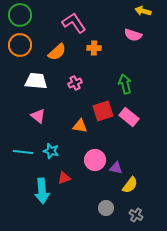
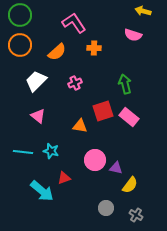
white trapezoid: rotated 50 degrees counterclockwise
cyan arrow: rotated 45 degrees counterclockwise
